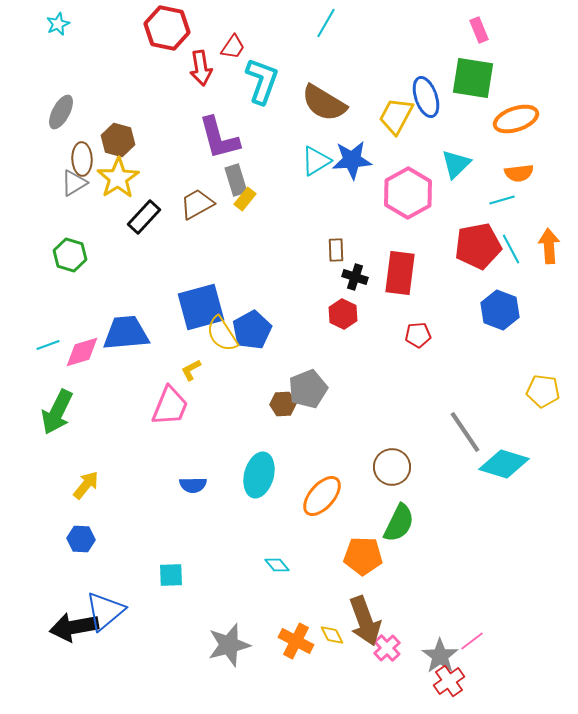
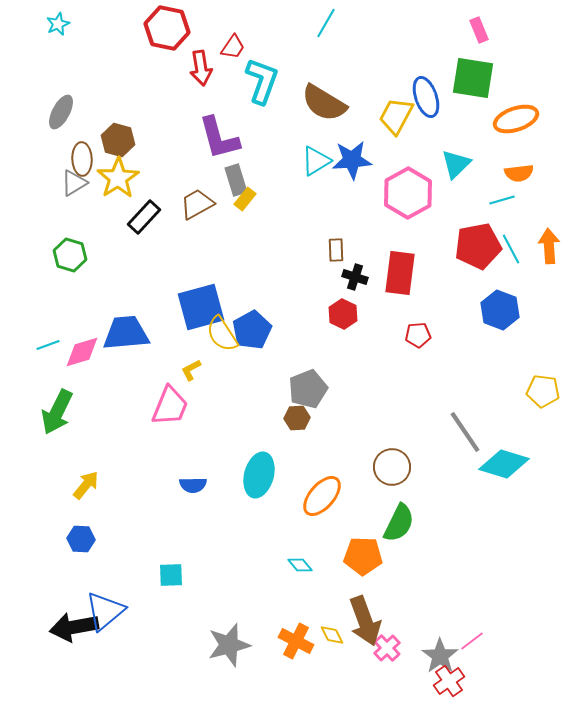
brown hexagon at (283, 404): moved 14 px right, 14 px down
cyan diamond at (277, 565): moved 23 px right
